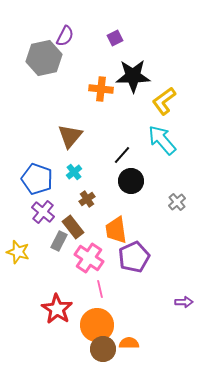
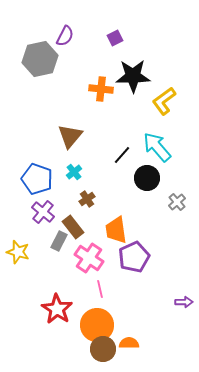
gray hexagon: moved 4 px left, 1 px down
cyan arrow: moved 5 px left, 7 px down
black circle: moved 16 px right, 3 px up
